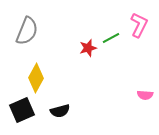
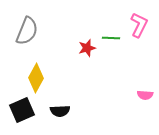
green line: rotated 30 degrees clockwise
red star: moved 1 px left
black semicircle: rotated 12 degrees clockwise
